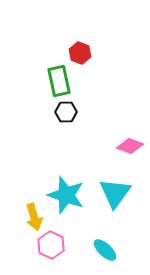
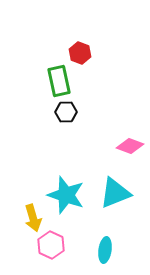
cyan triangle: rotated 32 degrees clockwise
yellow arrow: moved 1 px left, 1 px down
cyan ellipse: rotated 55 degrees clockwise
